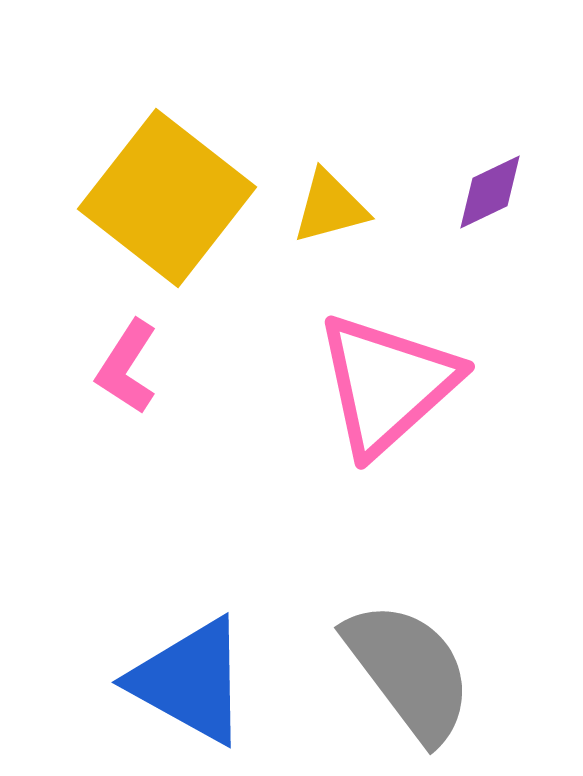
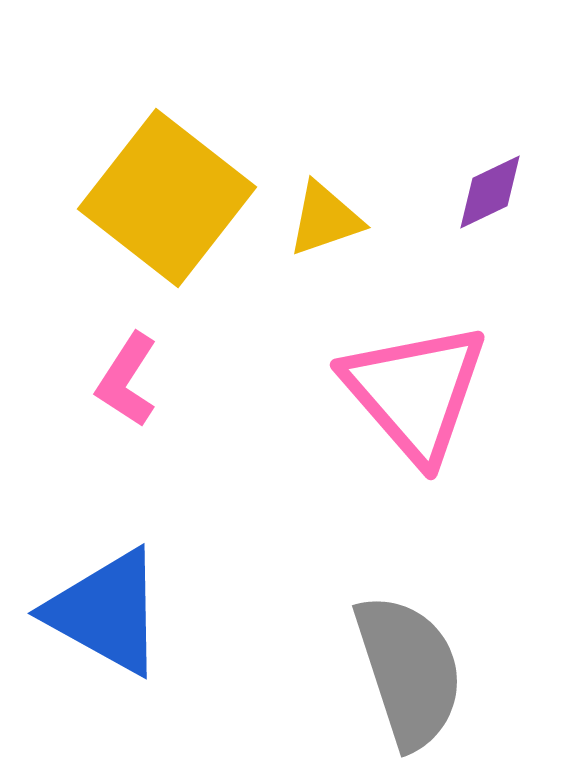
yellow triangle: moved 5 px left, 12 px down; rotated 4 degrees counterclockwise
pink L-shape: moved 13 px down
pink triangle: moved 28 px right, 8 px down; rotated 29 degrees counterclockwise
gray semicircle: rotated 19 degrees clockwise
blue triangle: moved 84 px left, 69 px up
